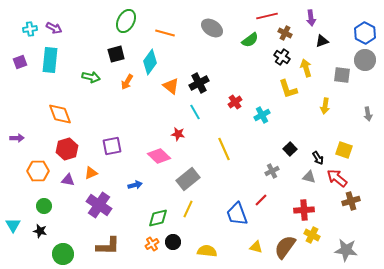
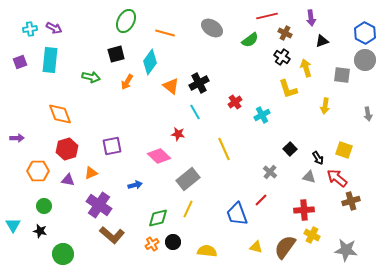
gray cross at (272, 171): moved 2 px left, 1 px down; rotated 24 degrees counterclockwise
brown L-shape at (108, 246): moved 4 px right, 11 px up; rotated 40 degrees clockwise
